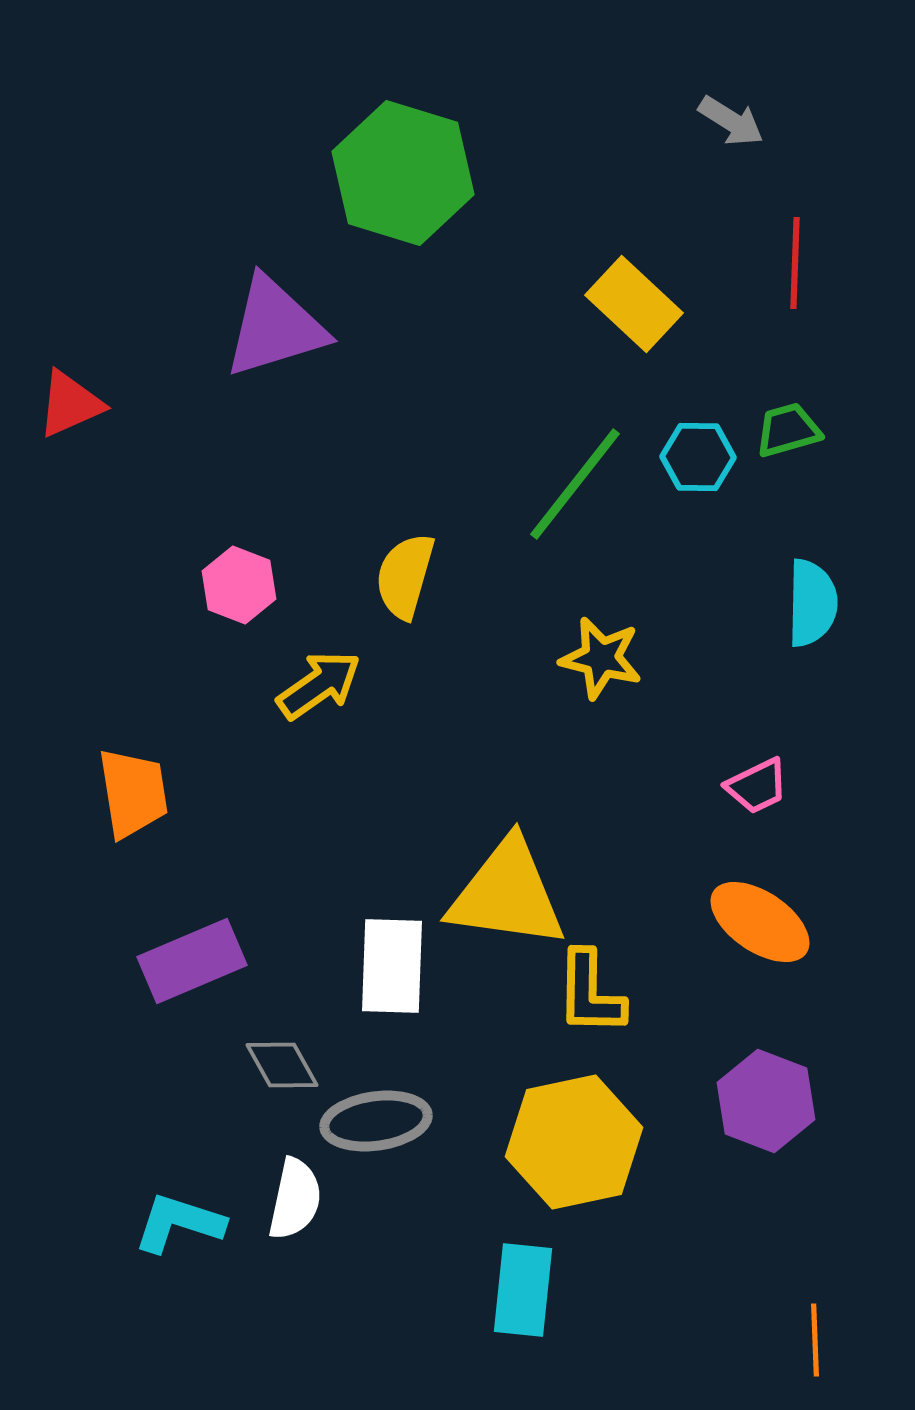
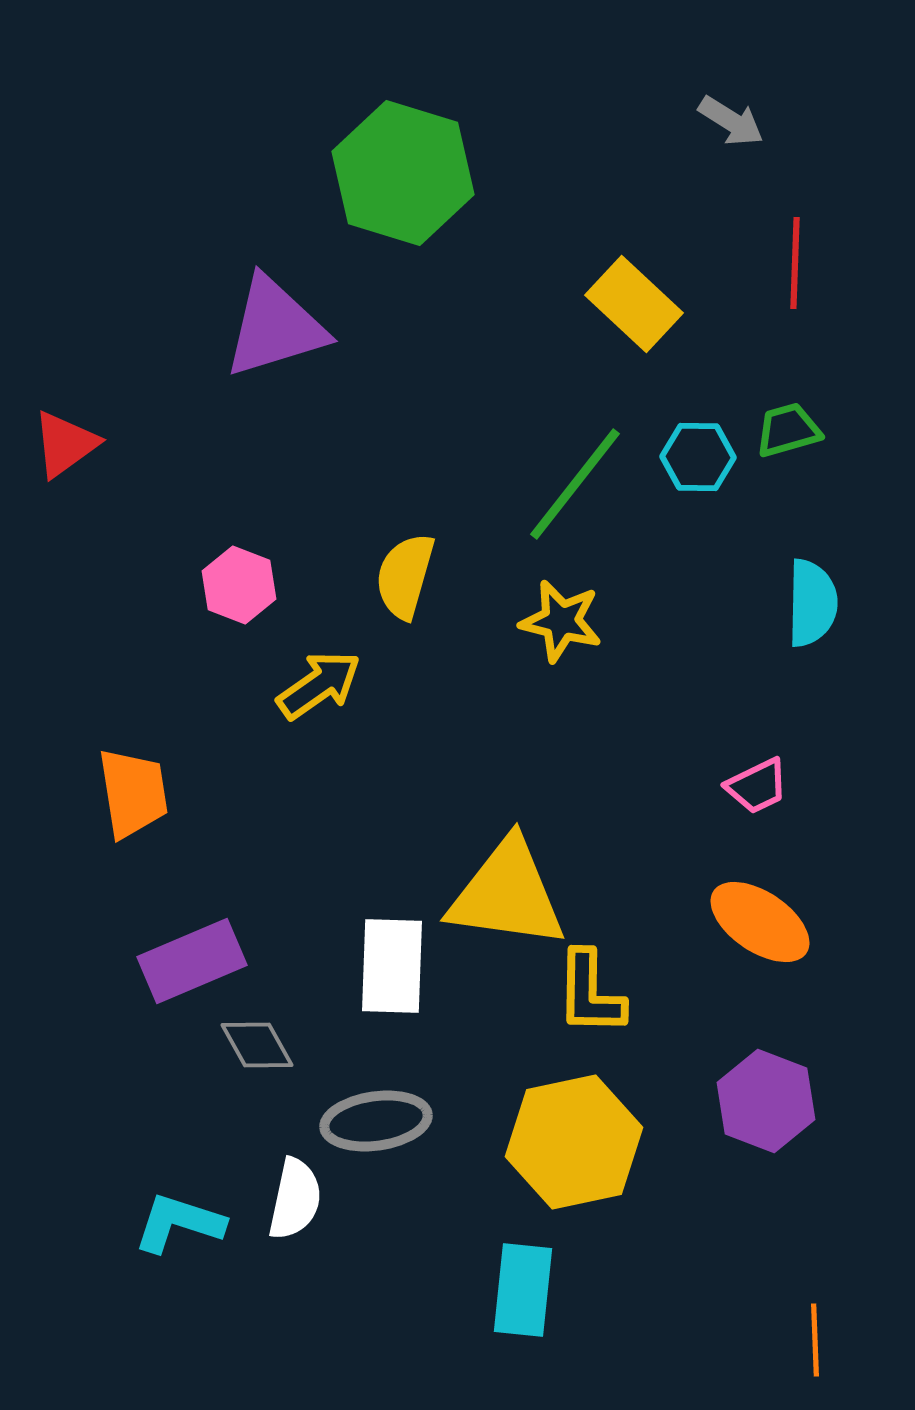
red triangle: moved 5 px left, 40 px down; rotated 12 degrees counterclockwise
yellow star: moved 40 px left, 37 px up
gray diamond: moved 25 px left, 20 px up
